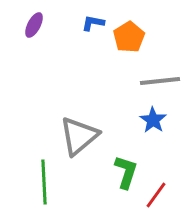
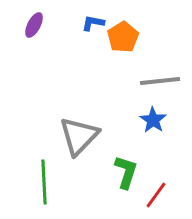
orange pentagon: moved 6 px left
gray triangle: rotated 6 degrees counterclockwise
